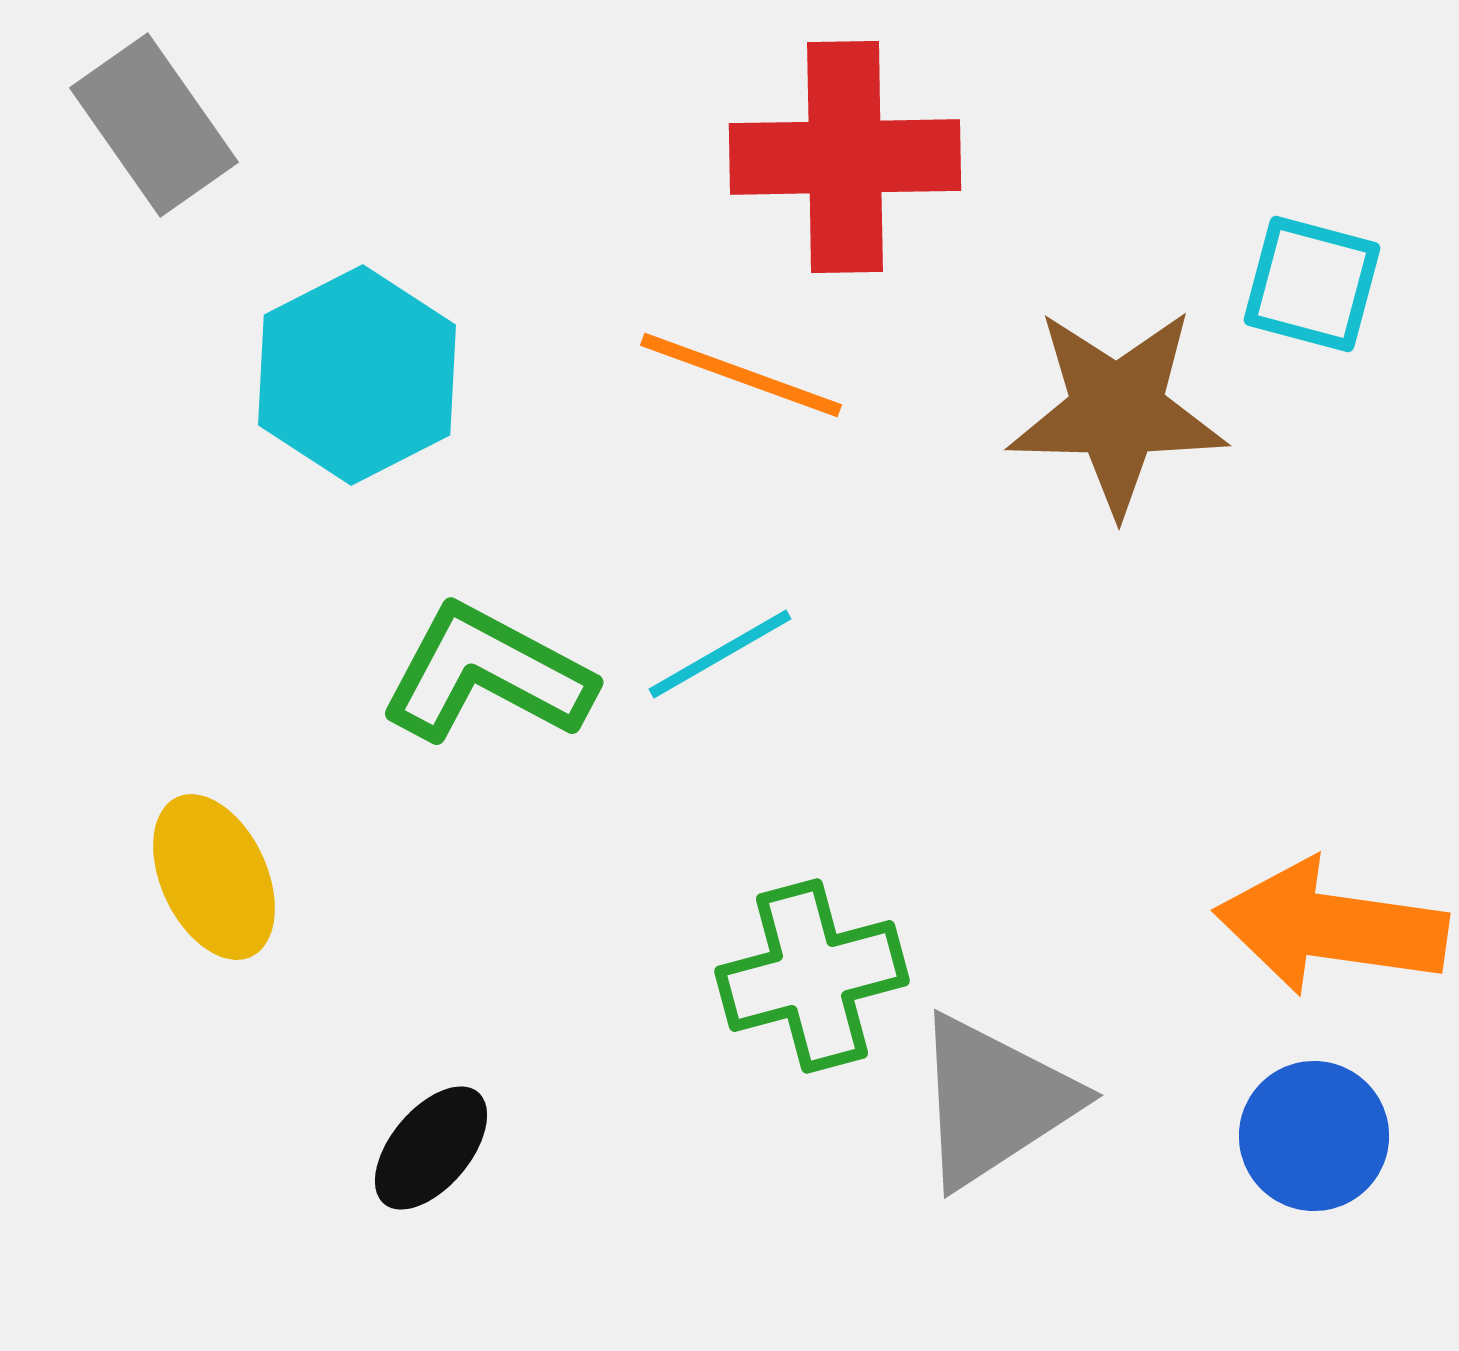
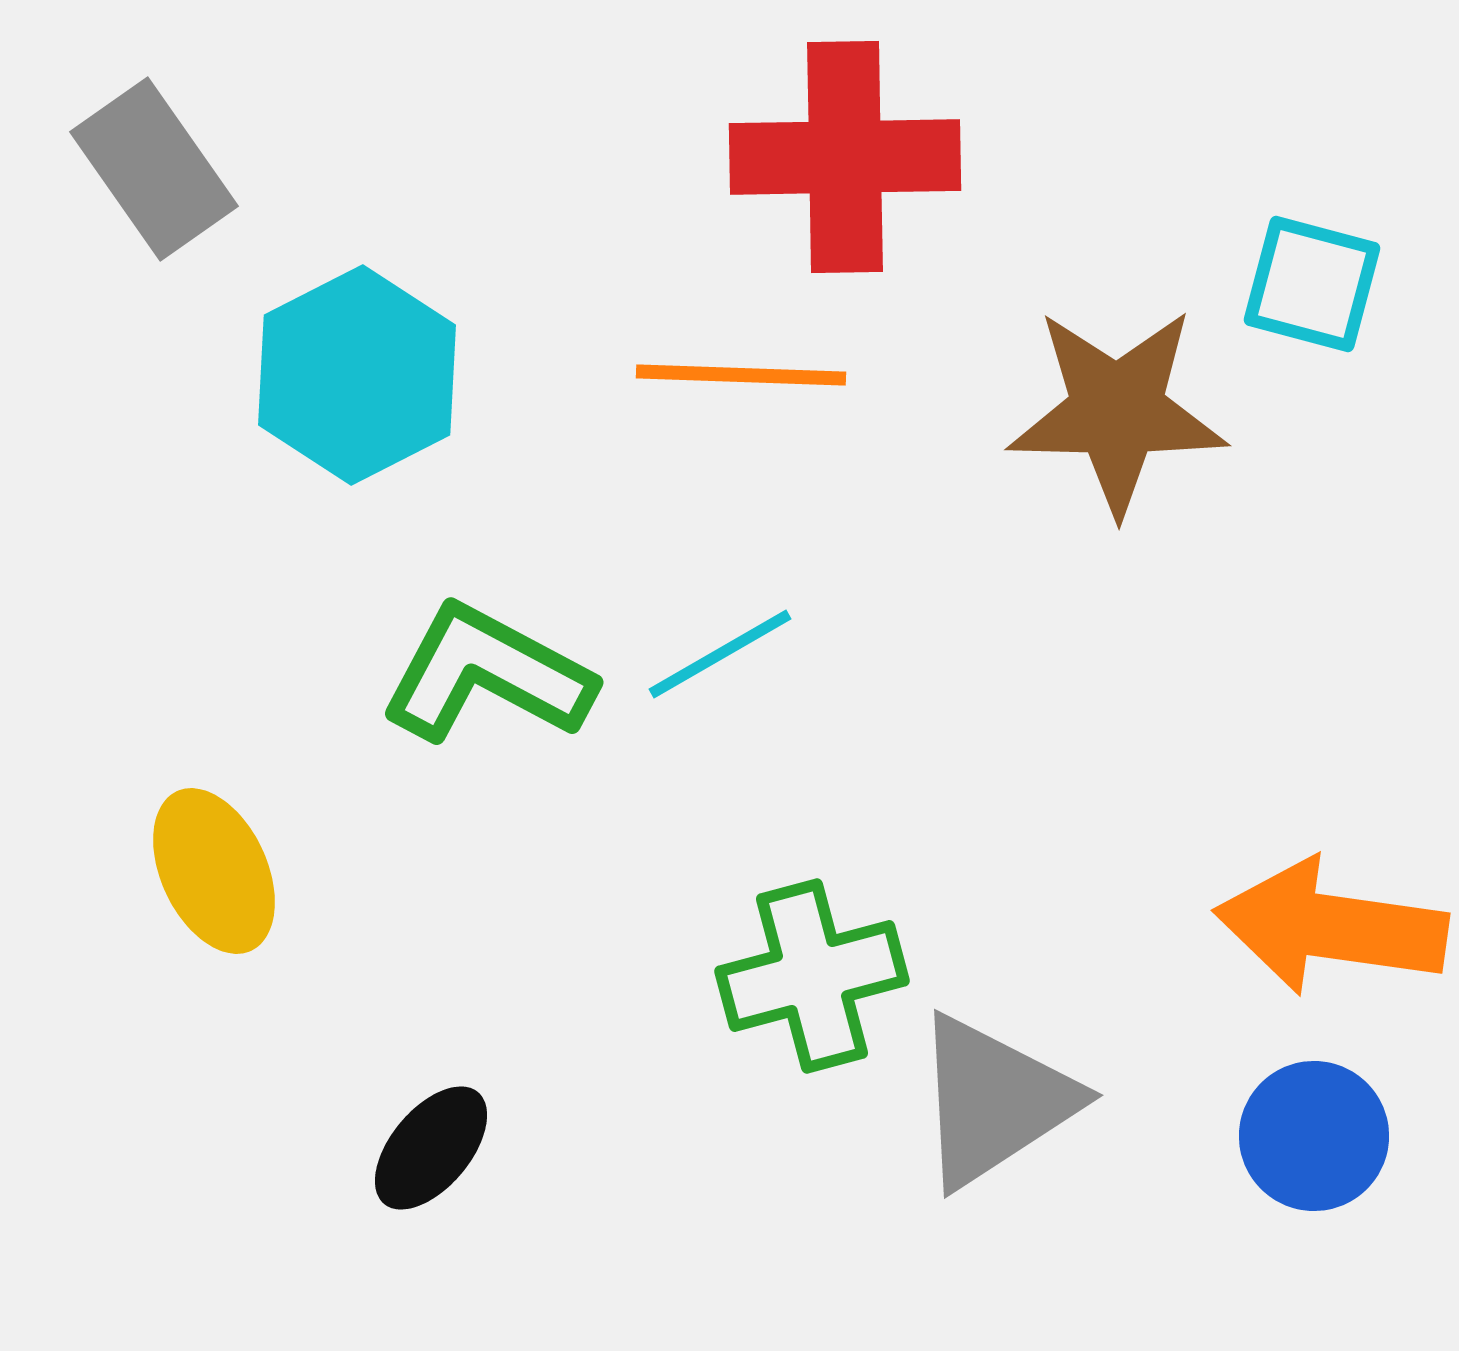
gray rectangle: moved 44 px down
orange line: rotated 18 degrees counterclockwise
yellow ellipse: moved 6 px up
